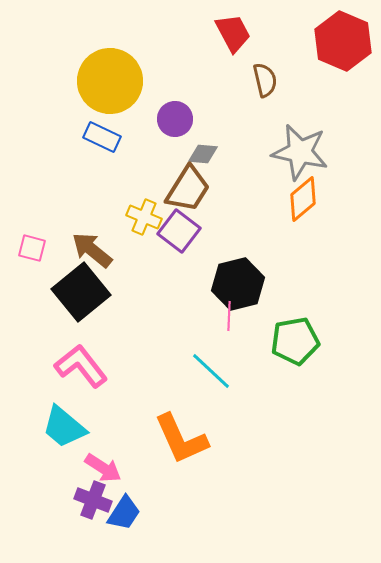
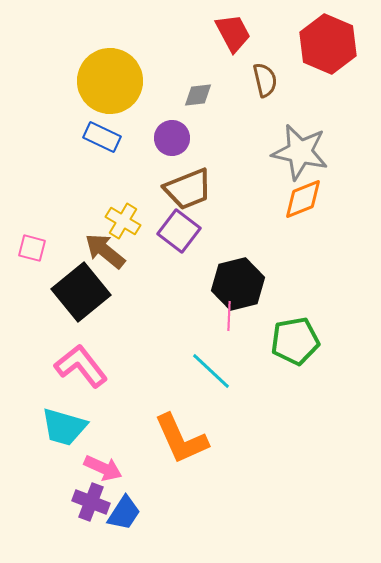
red hexagon: moved 15 px left, 3 px down
purple circle: moved 3 px left, 19 px down
gray diamond: moved 5 px left, 59 px up; rotated 12 degrees counterclockwise
brown trapezoid: rotated 36 degrees clockwise
orange diamond: rotated 18 degrees clockwise
yellow cross: moved 21 px left, 4 px down; rotated 8 degrees clockwise
brown arrow: moved 13 px right, 1 px down
cyan trapezoid: rotated 24 degrees counterclockwise
pink arrow: rotated 9 degrees counterclockwise
purple cross: moved 2 px left, 2 px down
